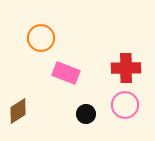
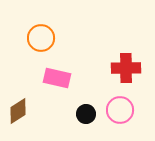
pink rectangle: moved 9 px left, 5 px down; rotated 8 degrees counterclockwise
pink circle: moved 5 px left, 5 px down
